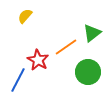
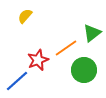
orange line: moved 1 px down
red star: rotated 20 degrees clockwise
green circle: moved 4 px left, 2 px up
blue line: moved 1 px left, 1 px down; rotated 20 degrees clockwise
